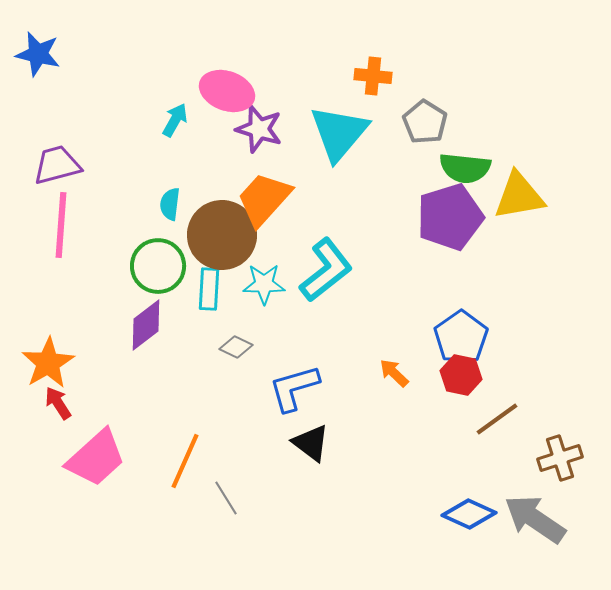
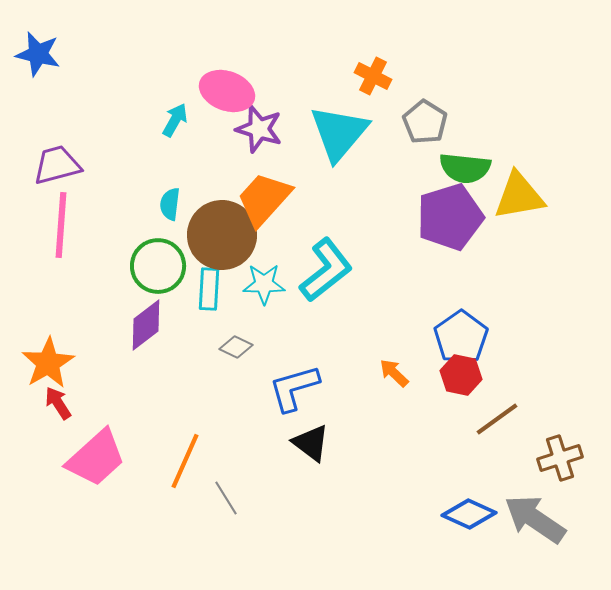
orange cross: rotated 21 degrees clockwise
